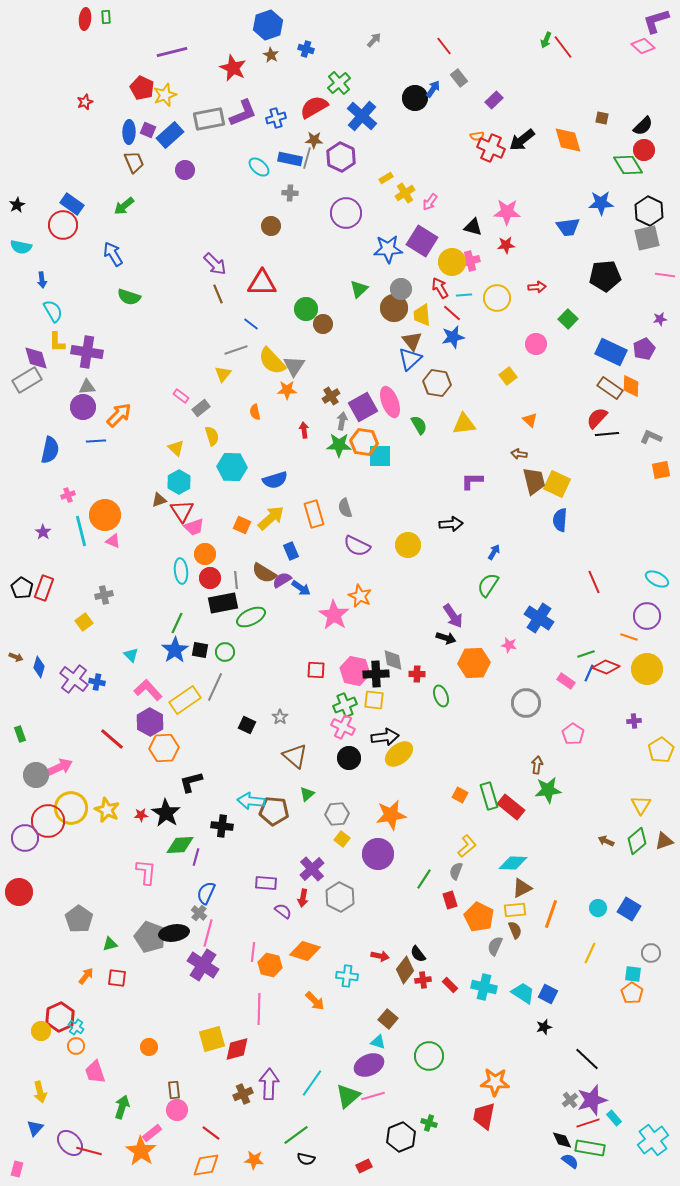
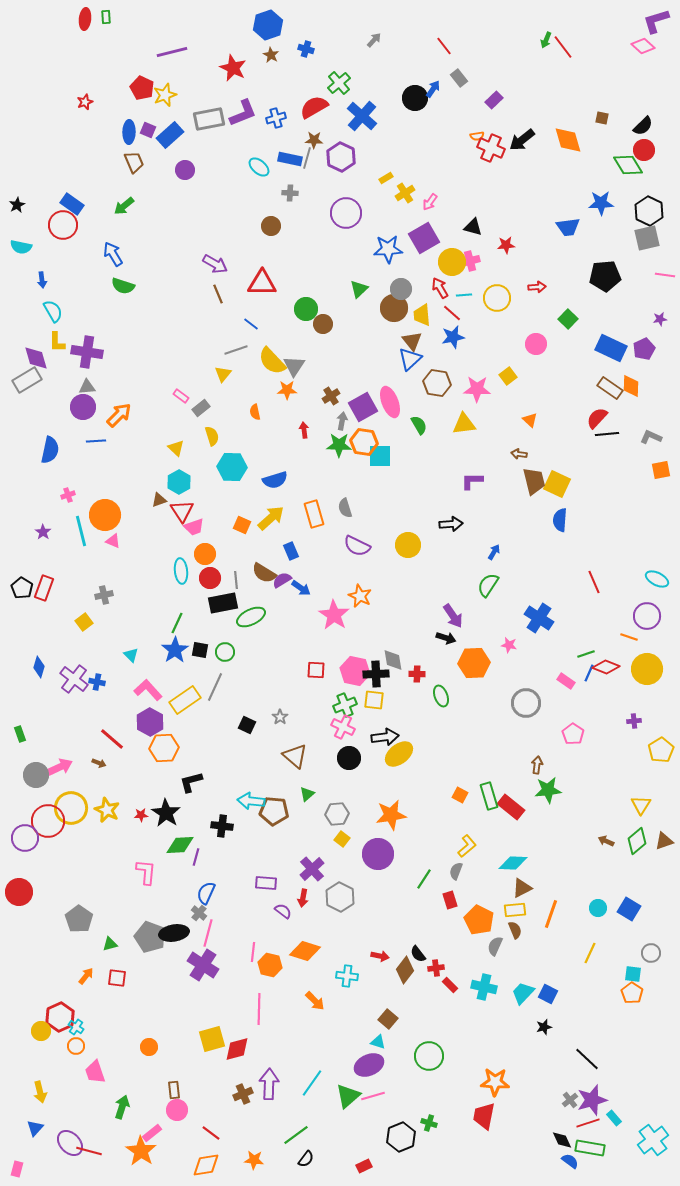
pink star at (507, 212): moved 30 px left, 177 px down
purple square at (422, 241): moved 2 px right, 3 px up; rotated 28 degrees clockwise
purple arrow at (215, 264): rotated 15 degrees counterclockwise
green semicircle at (129, 297): moved 6 px left, 11 px up
blue rectangle at (611, 352): moved 4 px up
brown arrow at (16, 657): moved 83 px right, 106 px down
orange pentagon at (479, 917): moved 3 px down
red cross at (423, 980): moved 13 px right, 12 px up
cyan trapezoid at (523, 993): rotated 80 degrees counterclockwise
black semicircle at (306, 1159): rotated 66 degrees counterclockwise
